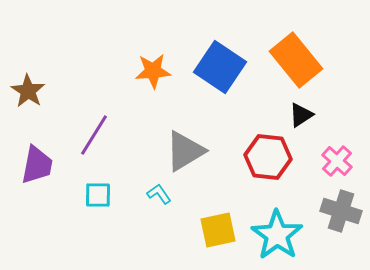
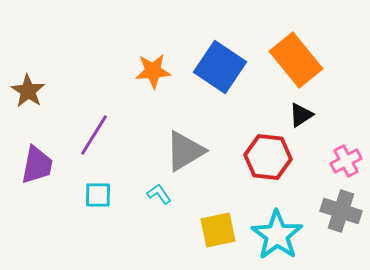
pink cross: moved 9 px right; rotated 20 degrees clockwise
